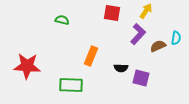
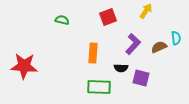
red square: moved 4 px left, 4 px down; rotated 30 degrees counterclockwise
purple L-shape: moved 5 px left, 10 px down
cyan semicircle: rotated 16 degrees counterclockwise
brown semicircle: moved 1 px right, 1 px down
orange rectangle: moved 2 px right, 3 px up; rotated 18 degrees counterclockwise
red star: moved 3 px left
green rectangle: moved 28 px right, 2 px down
